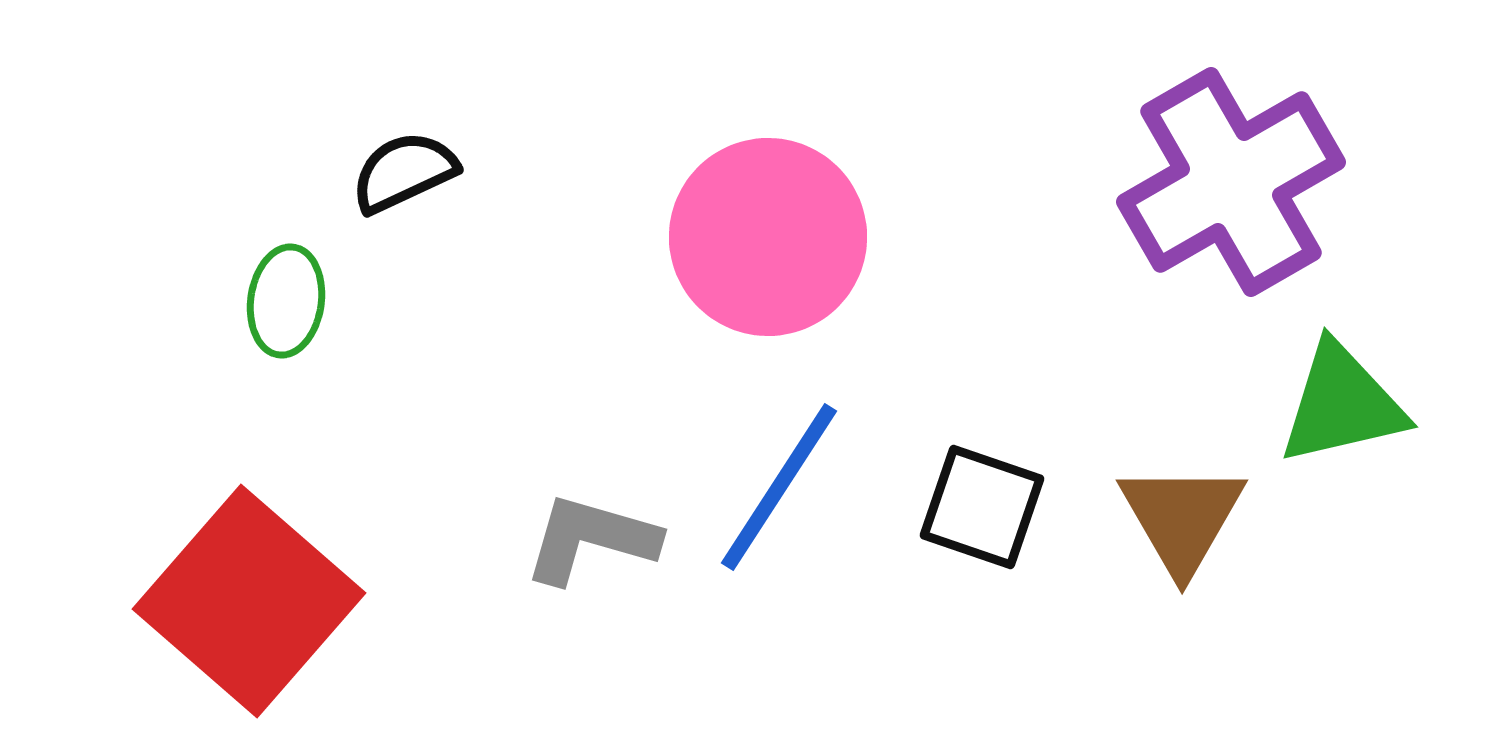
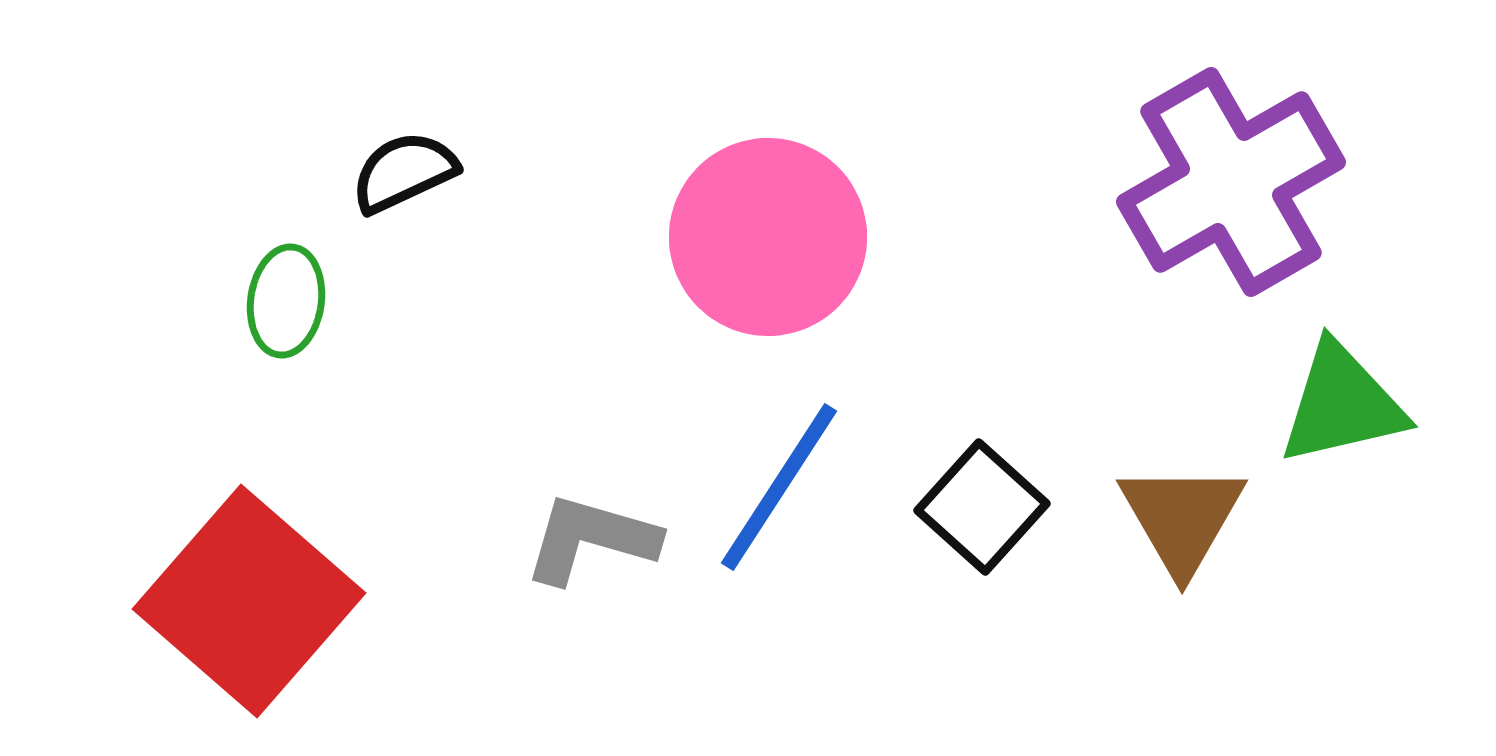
black square: rotated 23 degrees clockwise
